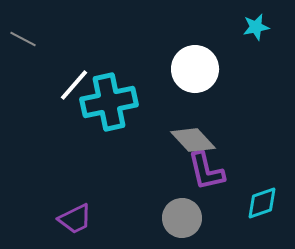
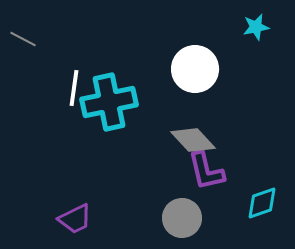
white line: moved 3 px down; rotated 33 degrees counterclockwise
